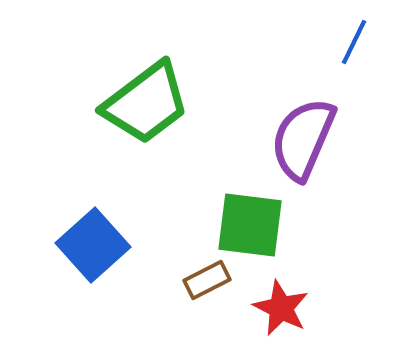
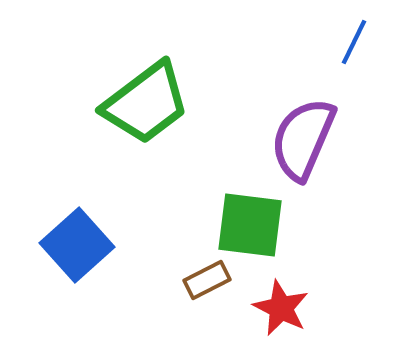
blue square: moved 16 px left
